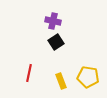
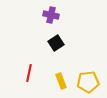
purple cross: moved 2 px left, 6 px up
black square: moved 1 px down
yellow pentagon: moved 5 px down; rotated 15 degrees counterclockwise
